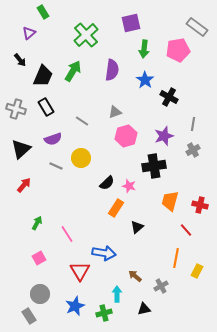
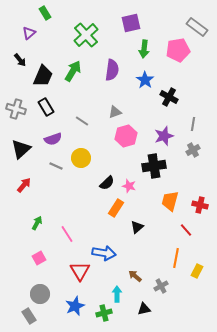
green rectangle at (43, 12): moved 2 px right, 1 px down
